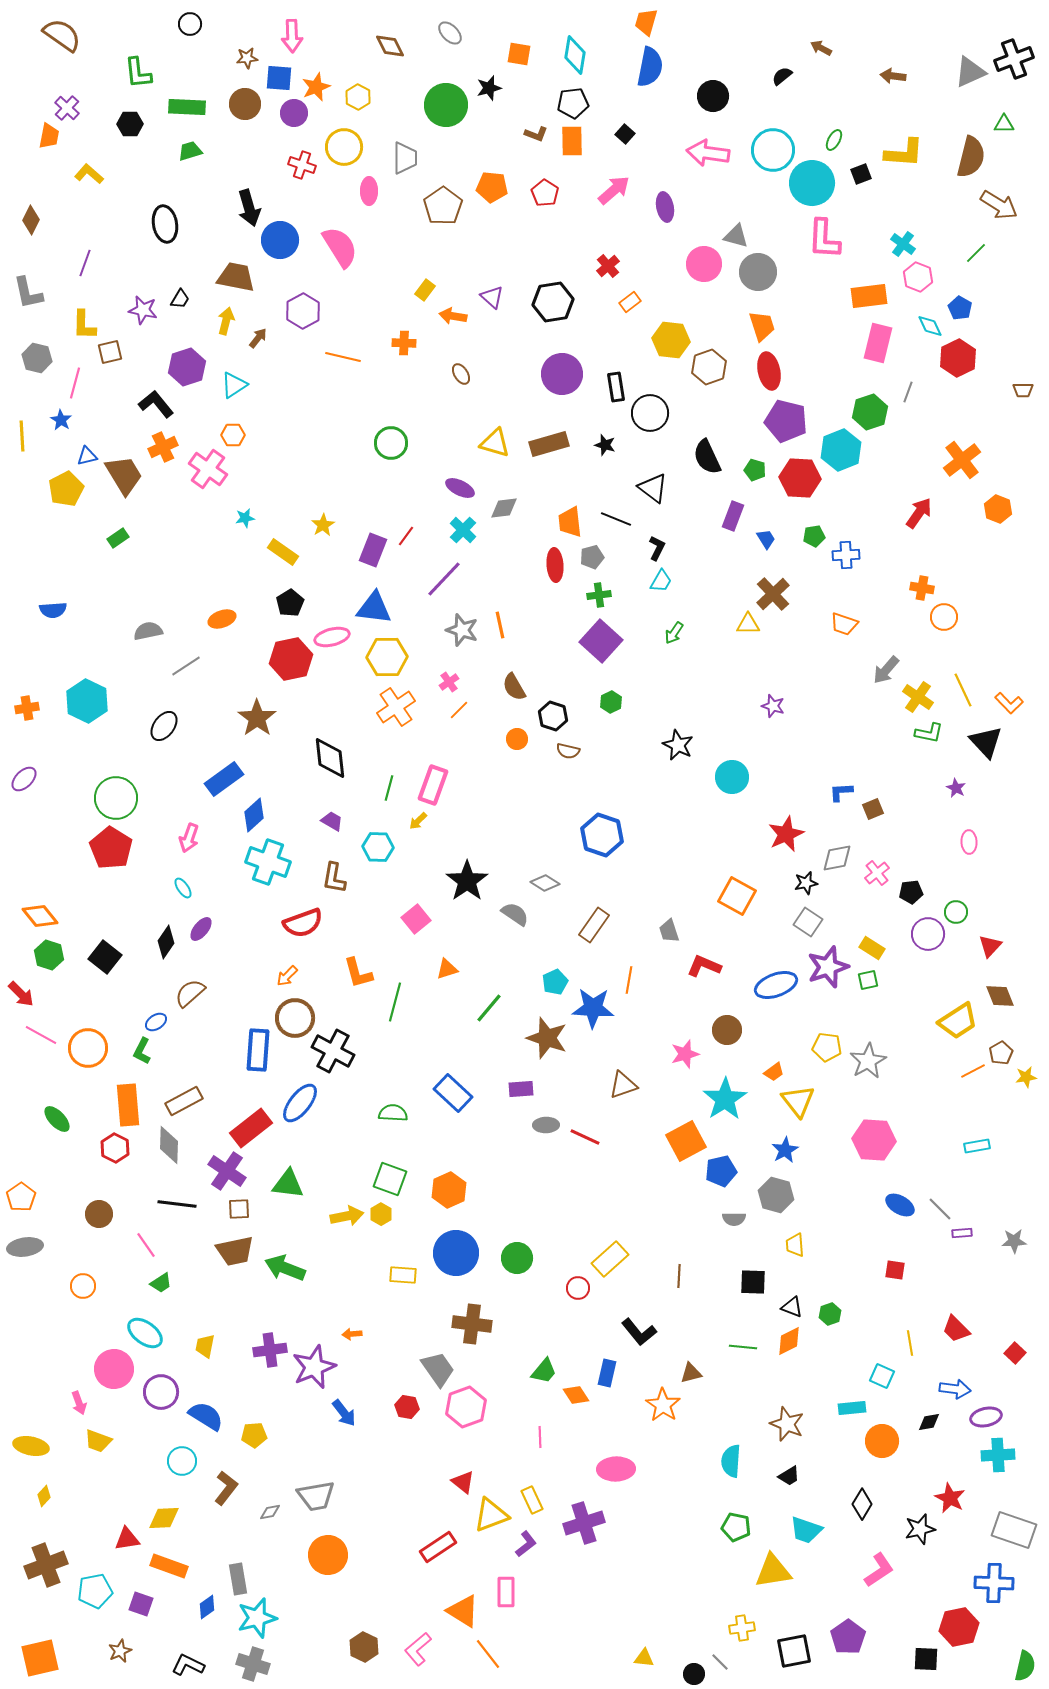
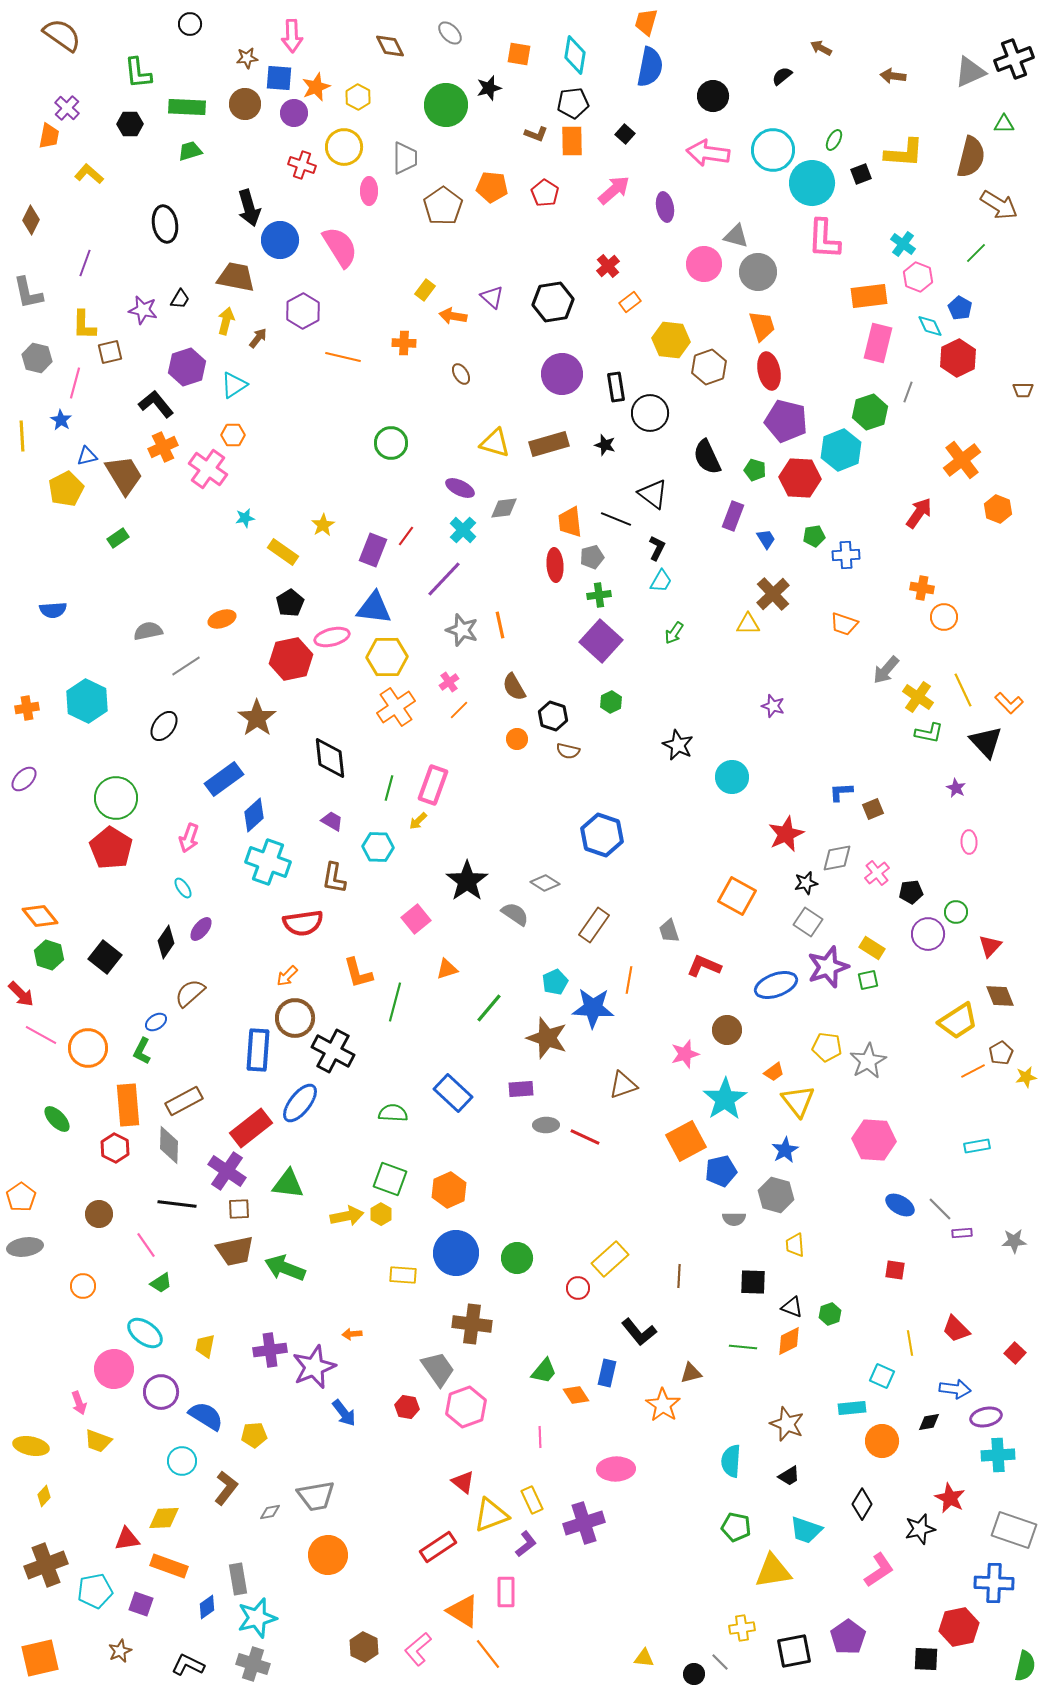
black triangle at (653, 488): moved 6 px down
red semicircle at (303, 923): rotated 12 degrees clockwise
